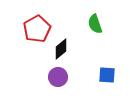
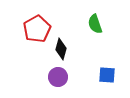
black diamond: rotated 35 degrees counterclockwise
